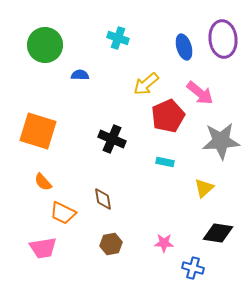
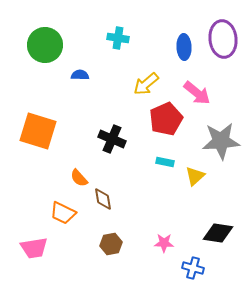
cyan cross: rotated 10 degrees counterclockwise
blue ellipse: rotated 15 degrees clockwise
pink arrow: moved 3 px left
red pentagon: moved 2 px left, 3 px down
orange semicircle: moved 36 px right, 4 px up
yellow triangle: moved 9 px left, 12 px up
pink trapezoid: moved 9 px left
